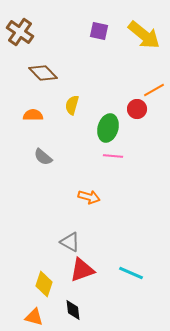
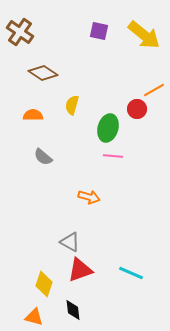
brown diamond: rotated 12 degrees counterclockwise
red triangle: moved 2 px left
